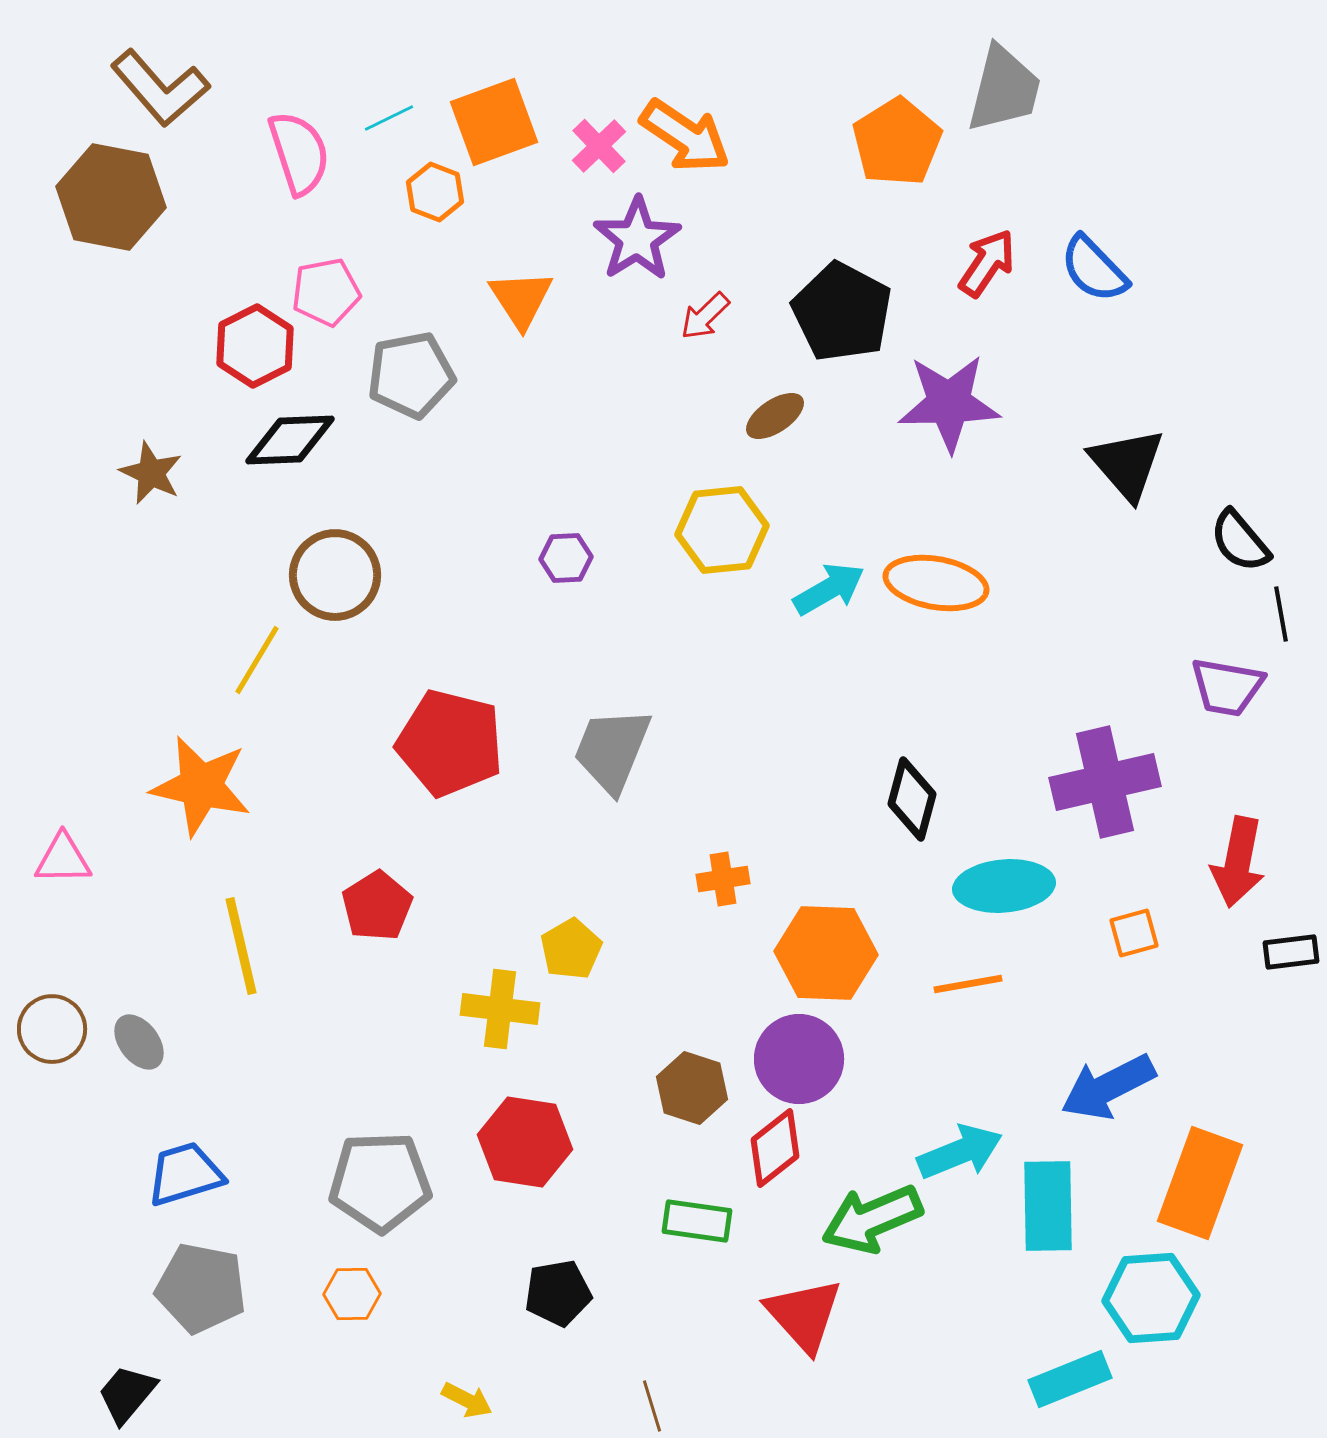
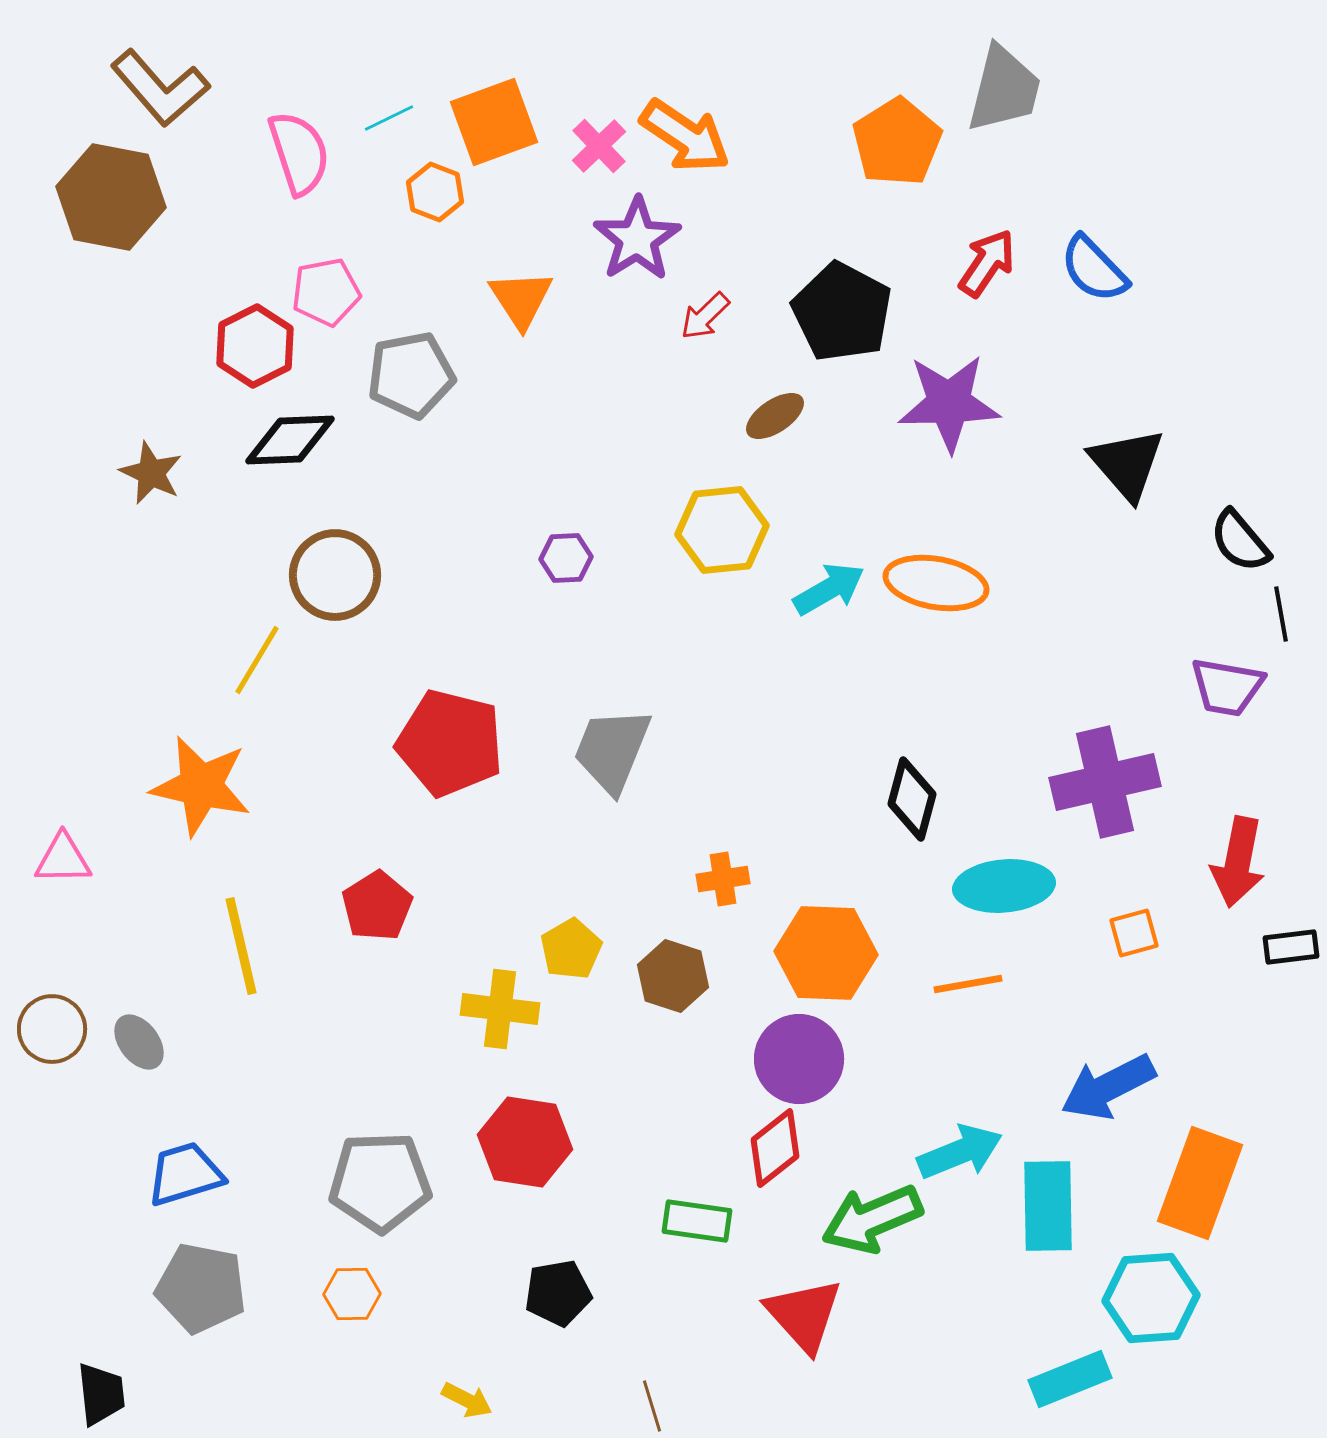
black rectangle at (1291, 952): moved 5 px up
brown hexagon at (692, 1088): moved 19 px left, 112 px up
black trapezoid at (127, 1394): moved 26 px left; rotated 134 degrees clockwise
